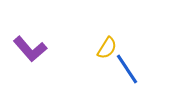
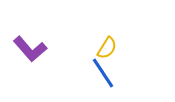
blue line: moved 24 px left, 4 px down
